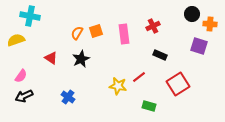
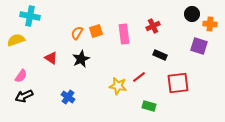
red square: moved 1 px up; rotated 25 degrees clockwise
